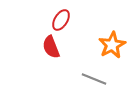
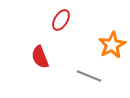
red semicircle: moved 11 px left, 10 px down
gray line: moved 5 px left, 3 px up
